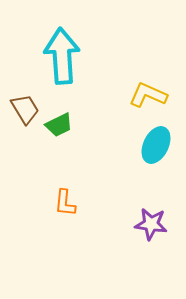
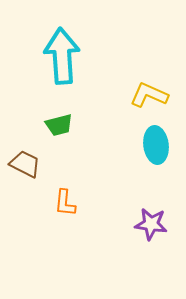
yellow L-shape: moved 1 px right
brown trapezoid: moved 55 px down; rotated 32 degrees counterclockwise
green trapezoid: rotated 12 degrees clockwise
cyan ellipse: rotated 33 degrees counterclockwise
